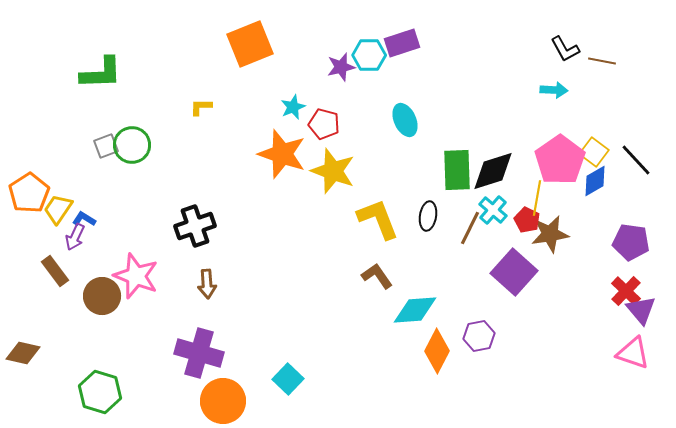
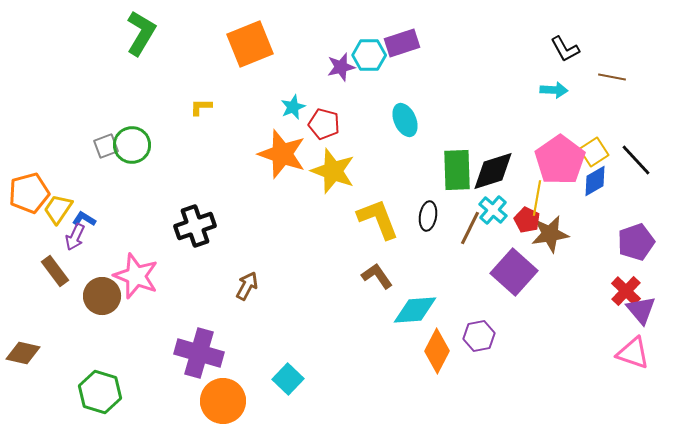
brown line at (602, 61): moved 10 px right, 16 px down
green L-shape at (101, 73): moved 40 px right, 40 px up; rotated 57 degrees counterclockwise
yellow square at (594, 152): rotated 20 degrees clockwise
orange pentagon at (29, 193): rotated 18 degrees clockwise
purple pentagon at (631, 242): moved 5 px right; rotated 27 degrees counterclockwise
brown arrow at (207, 284): moved 40 px right, 2 px down; rotated 148 degrees counterclockwise
